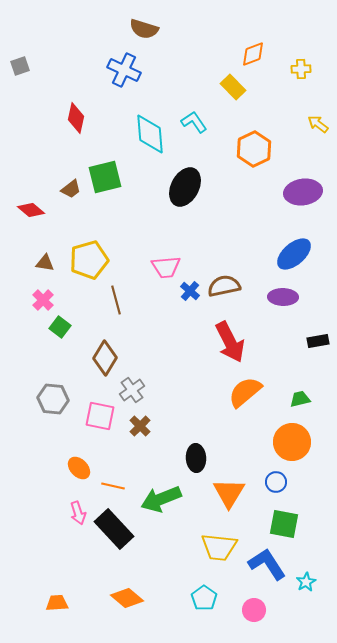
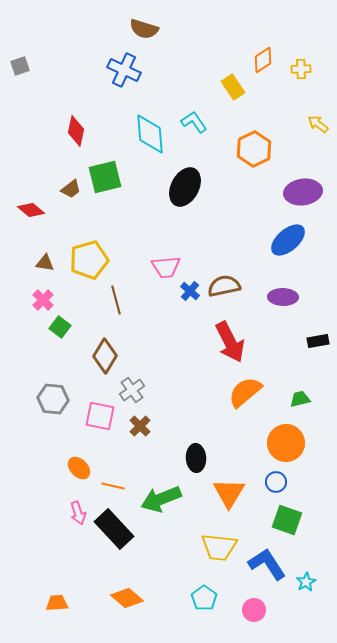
orange diamond at (253, 54): moved 10 px right, 6 px down; rotated 12 degrees counterclockwise
yellow rectangle at (233, 87): rotated 10 degrees clockwise
red diamond at (76, 118): moved 13 px down
blue ellipse at (294, 254): moved 6 px left, 14 px up
brown diamond at (105, 358): moved 2 px up
orange circle at (292, 442): moved 6 px left, 1 px down
green square at (284, 524): moved 3 px right, 4 px up; rotated 8 degrees clockwise
